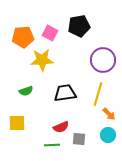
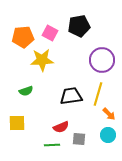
purple circle: moved 1 px left
black trapezoid: moved 6 px right, 3 px down
